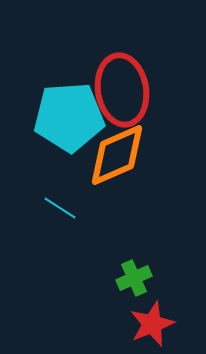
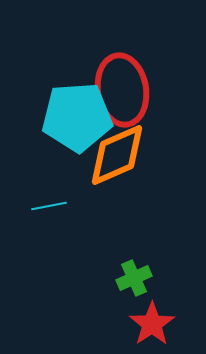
cyan pentagon: moved 8 px right
cyan line: moved 11 px left, 2 px up; rotated 44 degrees counterclockwise
red star: rotated 12 degrees counterclockwise
